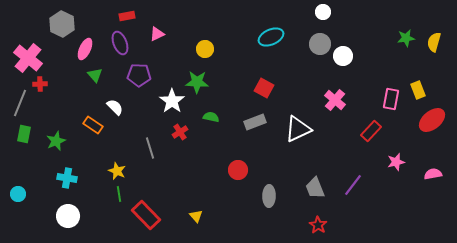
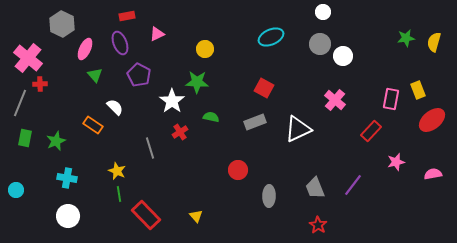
purple pentagon at (139, 75): rotated 25 degrees clockwise
green rectangle at (24, 134): moved 1 px right, 4 px down
cyan circle at (18, 194): moved 2 px left, 4 px up
